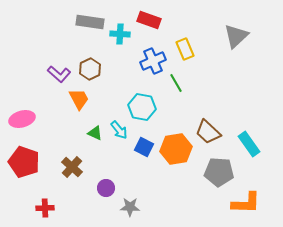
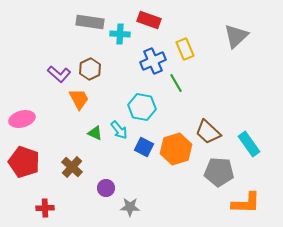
orange hexagon: rotated 8 degrees counterclockwise
